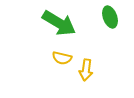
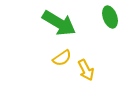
yellow semicircle: rotated 48 degrees counterclockwise
yellow arrow: rotated 35 degrees counterclockwise
